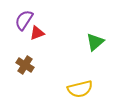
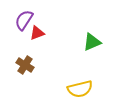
green triangle: moved 3 px left; rotated 18 degrees clockwise
